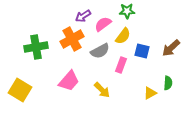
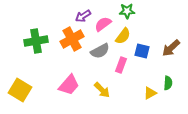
green cross: moved 6 px up
pink trapezoid: moved 4 px down
